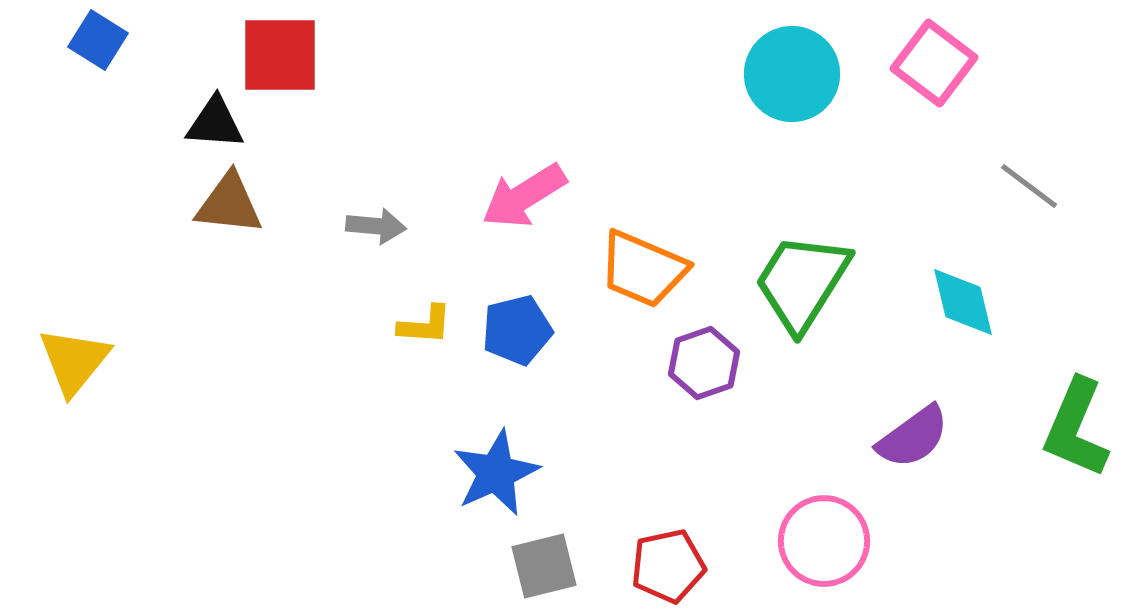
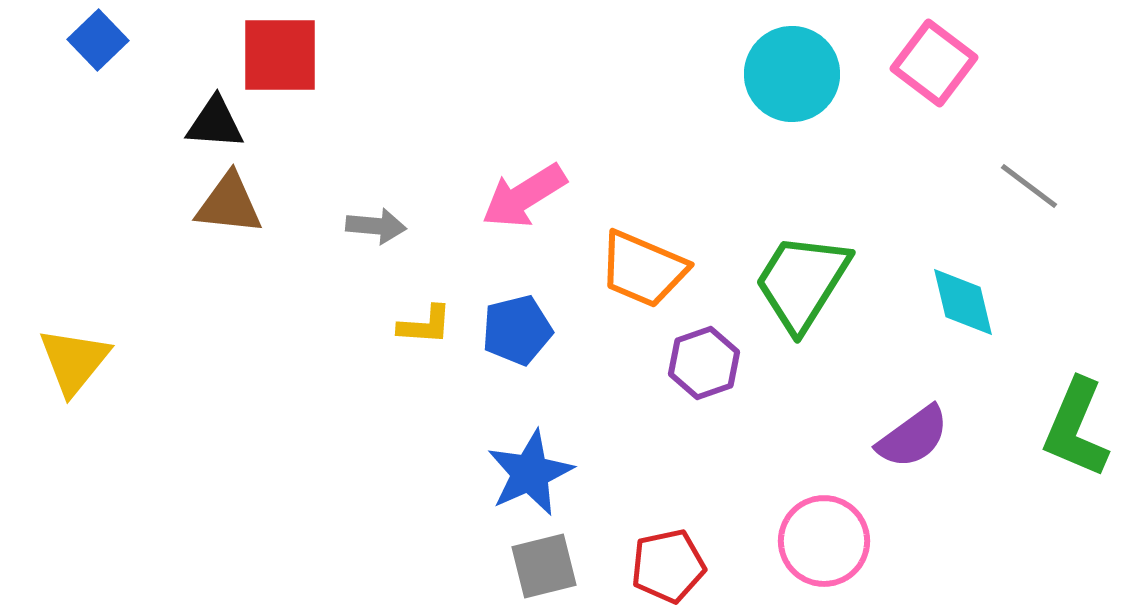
blue square: rotated 14 degrees clockwise
blue star: moved 34 px right
